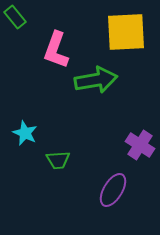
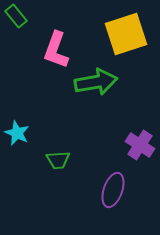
green rectangle: moved 1 px right, 1 px up
yellow square: moved 2 px down; rotated 15 degrees counterclockwise
green arrow: moved 2 px down
cyan star: moved 8 px left
purple ellipse: rotated 12 degrees counterclockwise
